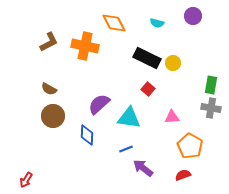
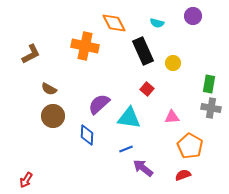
brown L-shape: moved 18 px left, 12 px down
black rectangle: moved 4 px left, 7 px up; rotated 40 degrees clockwise
green rectangle: moved 2 px left, 1 px up
red square: moved 1 px left
